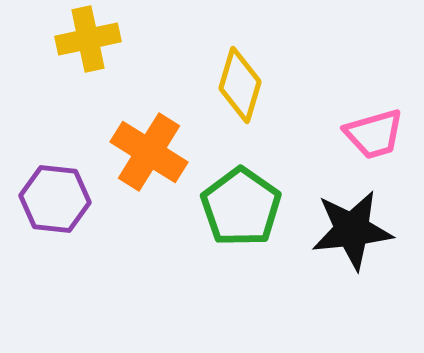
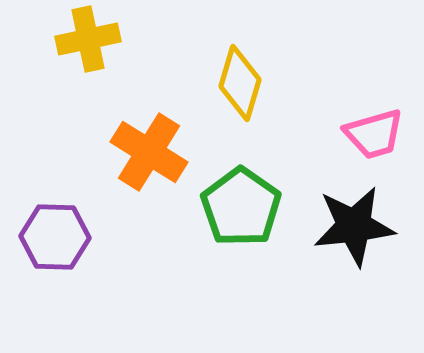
yellow diamond: moved 2 px up
purple hexagon: moved 38 px down; rotated 4 degrees counterclockwise
black star: moved 2 px right, 4 px up
